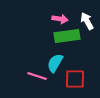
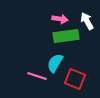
green rectangle: moved 1 px left
red square: rotated 20 degrees clockwise
